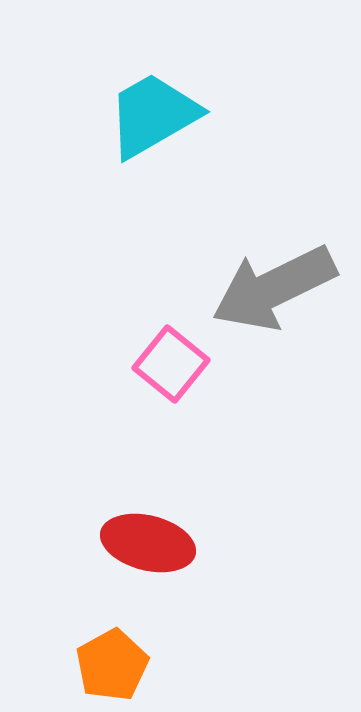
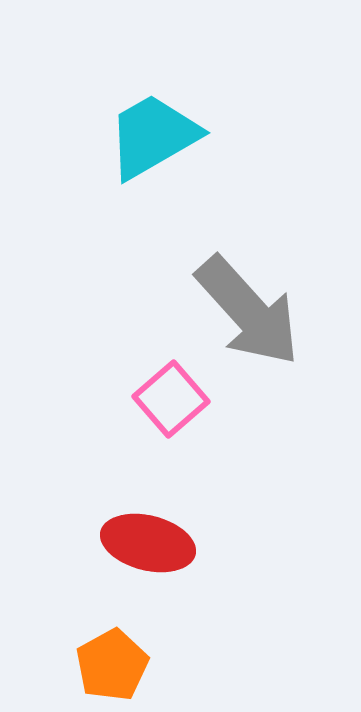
cyan trapezoid: moved 21 px down
gray arrow: moved 26 px left, 23 px down; rotated 106 degrees counterclockwise
pink square: moved 35 px down; rotated 10 degrees clockwise
